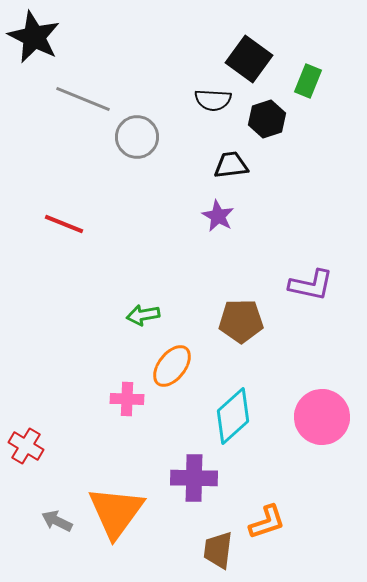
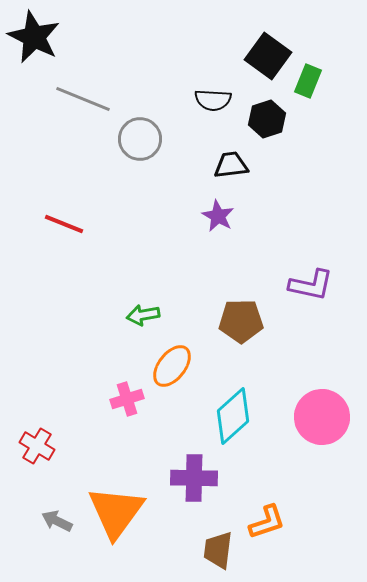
black square: moved 19 px right, 3 px up
gray circle: moved 3 px right, 2 px down
pink cross: rotated 20 degrees counterclockwise
red cross: moved 11 px right
